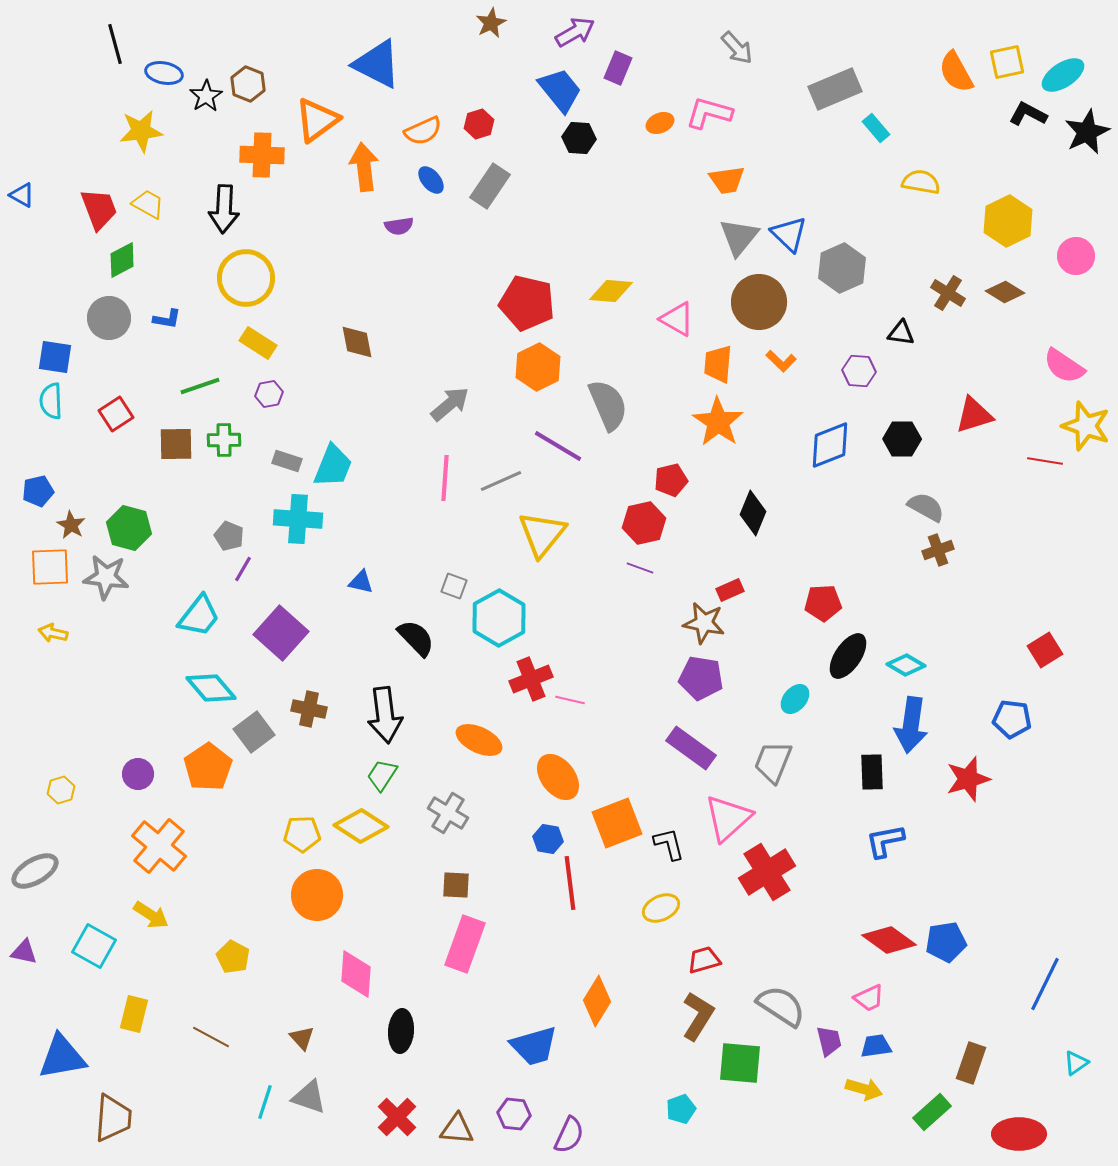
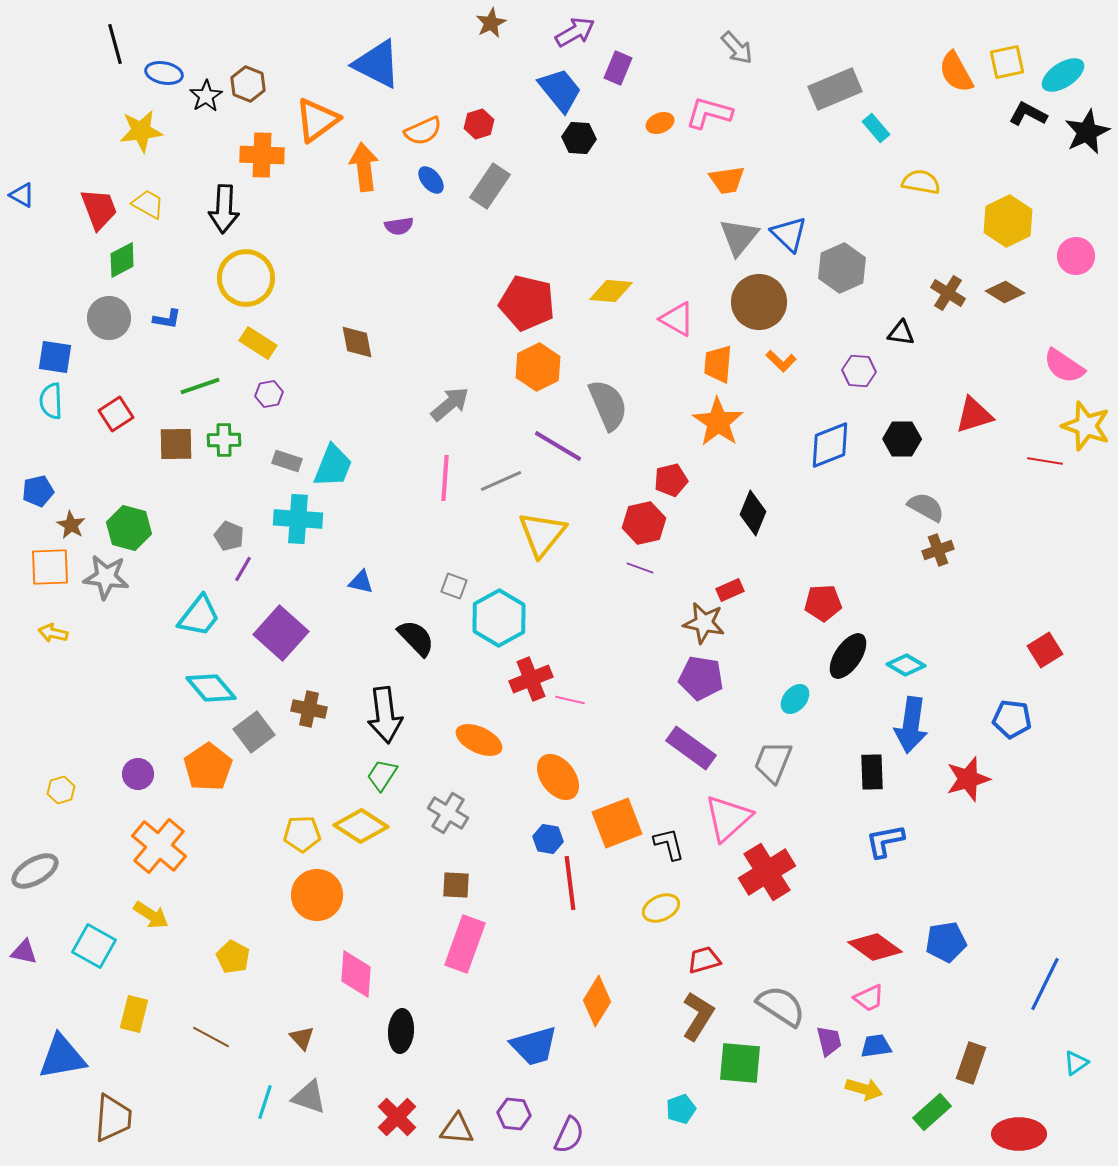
red diamond at (889, 940): moved 14 px left, 7 px down
